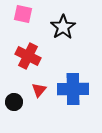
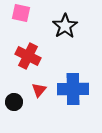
pink square: moved 2 px left, 1 px up
black star: moved 2 px right, 1 px up
